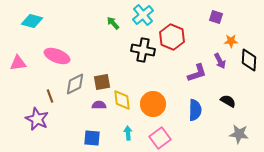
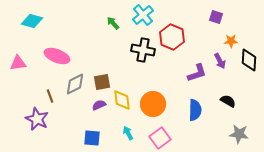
purple semicircle: rotated 24 degrees counterclockwise
cyan arrow: rotated 24 degrees counterclockwise
